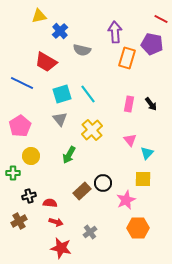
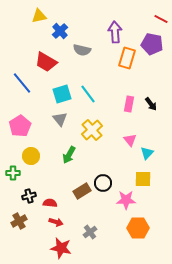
blue line: rotated 25 degrees clockwise
brown rectangle: rotated 12 degrees clockwise
pink star: rotated 24 degrees clockwise
